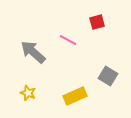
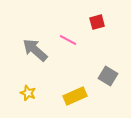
gray arrow: moved 2 px right, 2 px up
